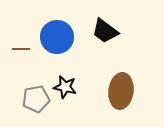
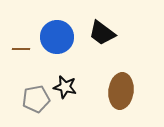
black trapezoid: moved 3 px left, 2 px down
